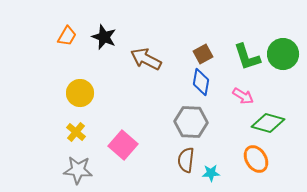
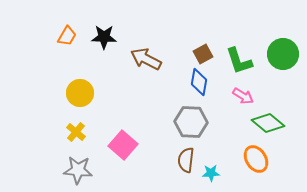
black star: rotated 20 degrees counterclockwise
green L-shape: moved 8 px left, 4 px down
blue diamond: moved 2 px left
green diamond: rotated 24 degrees clockwise
